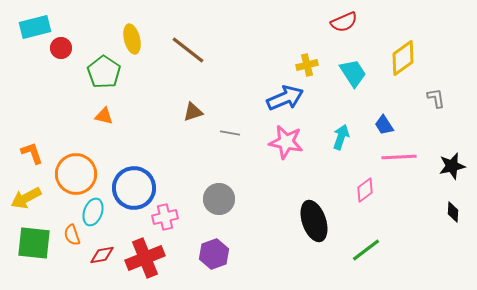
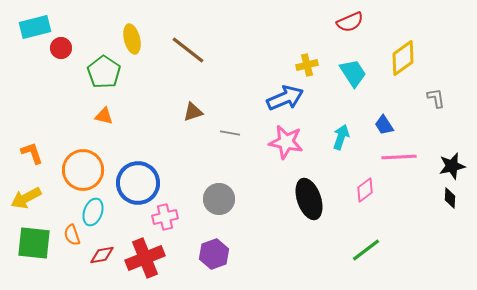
red semicircle: moved 6 px right
orange circle: moved 7 px right, 4 px up
blue circle: moved 4 px right, 5 px up
black diamond: moved 3 px left, 14 px up
black ellipse: moved 5 px left, 22 px up
